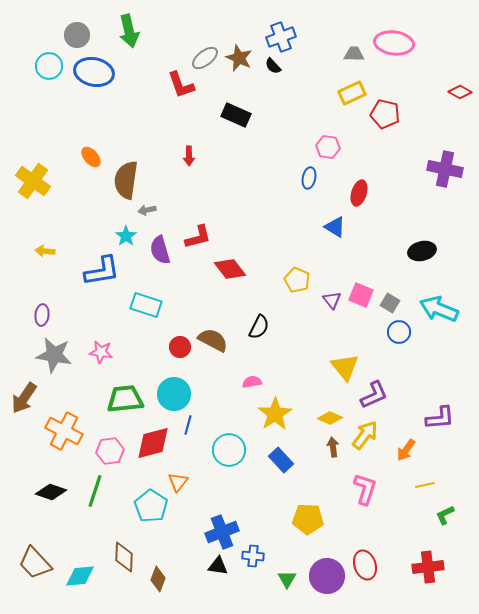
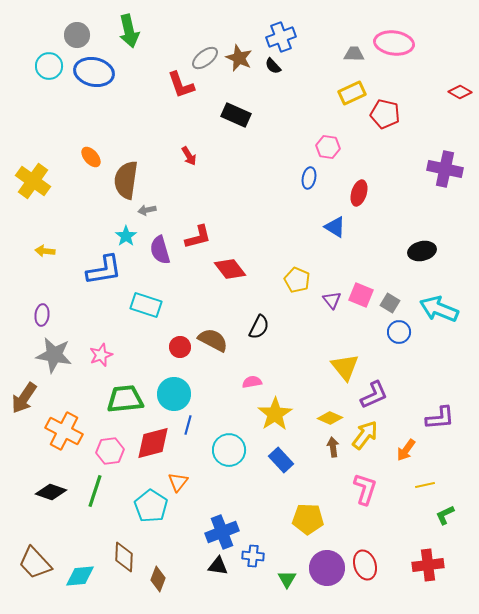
red arrow at (189, 156): rotated 30 degrees counterclockwise
blue L-shape at (102, 271): moved 2 px right, 1 px up
pink star at (101, 352): moved 3 px down; rotated 30 degrees counterclockwise
red cross at (428, 567): moved 2 px up
purple circle at (327, 576): moved 8 px up
